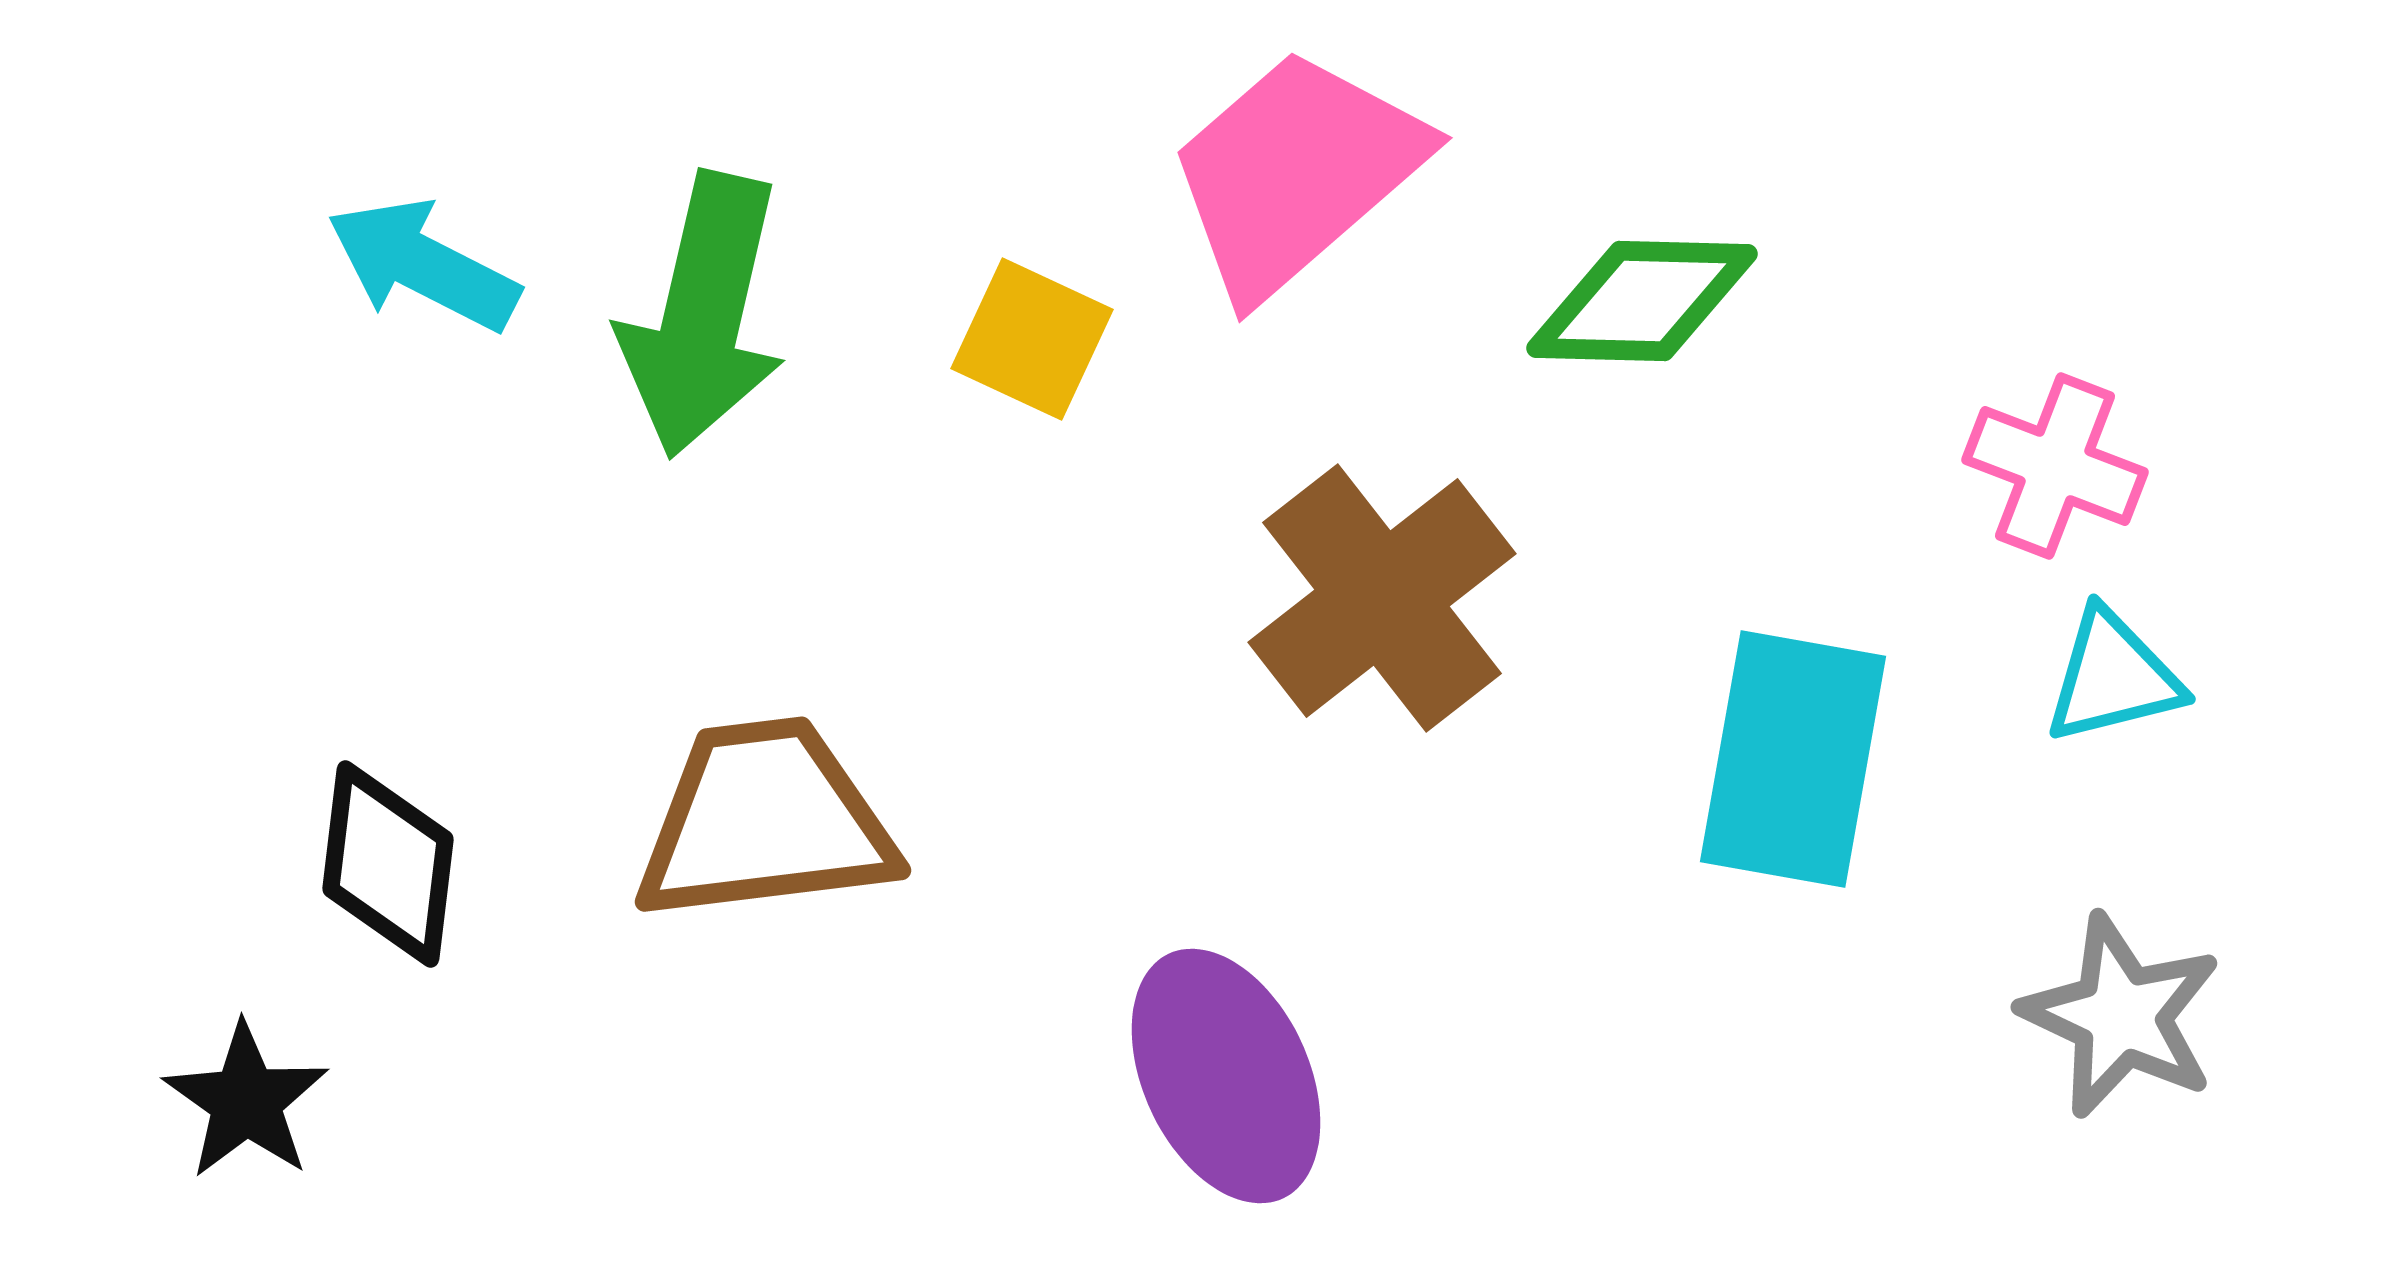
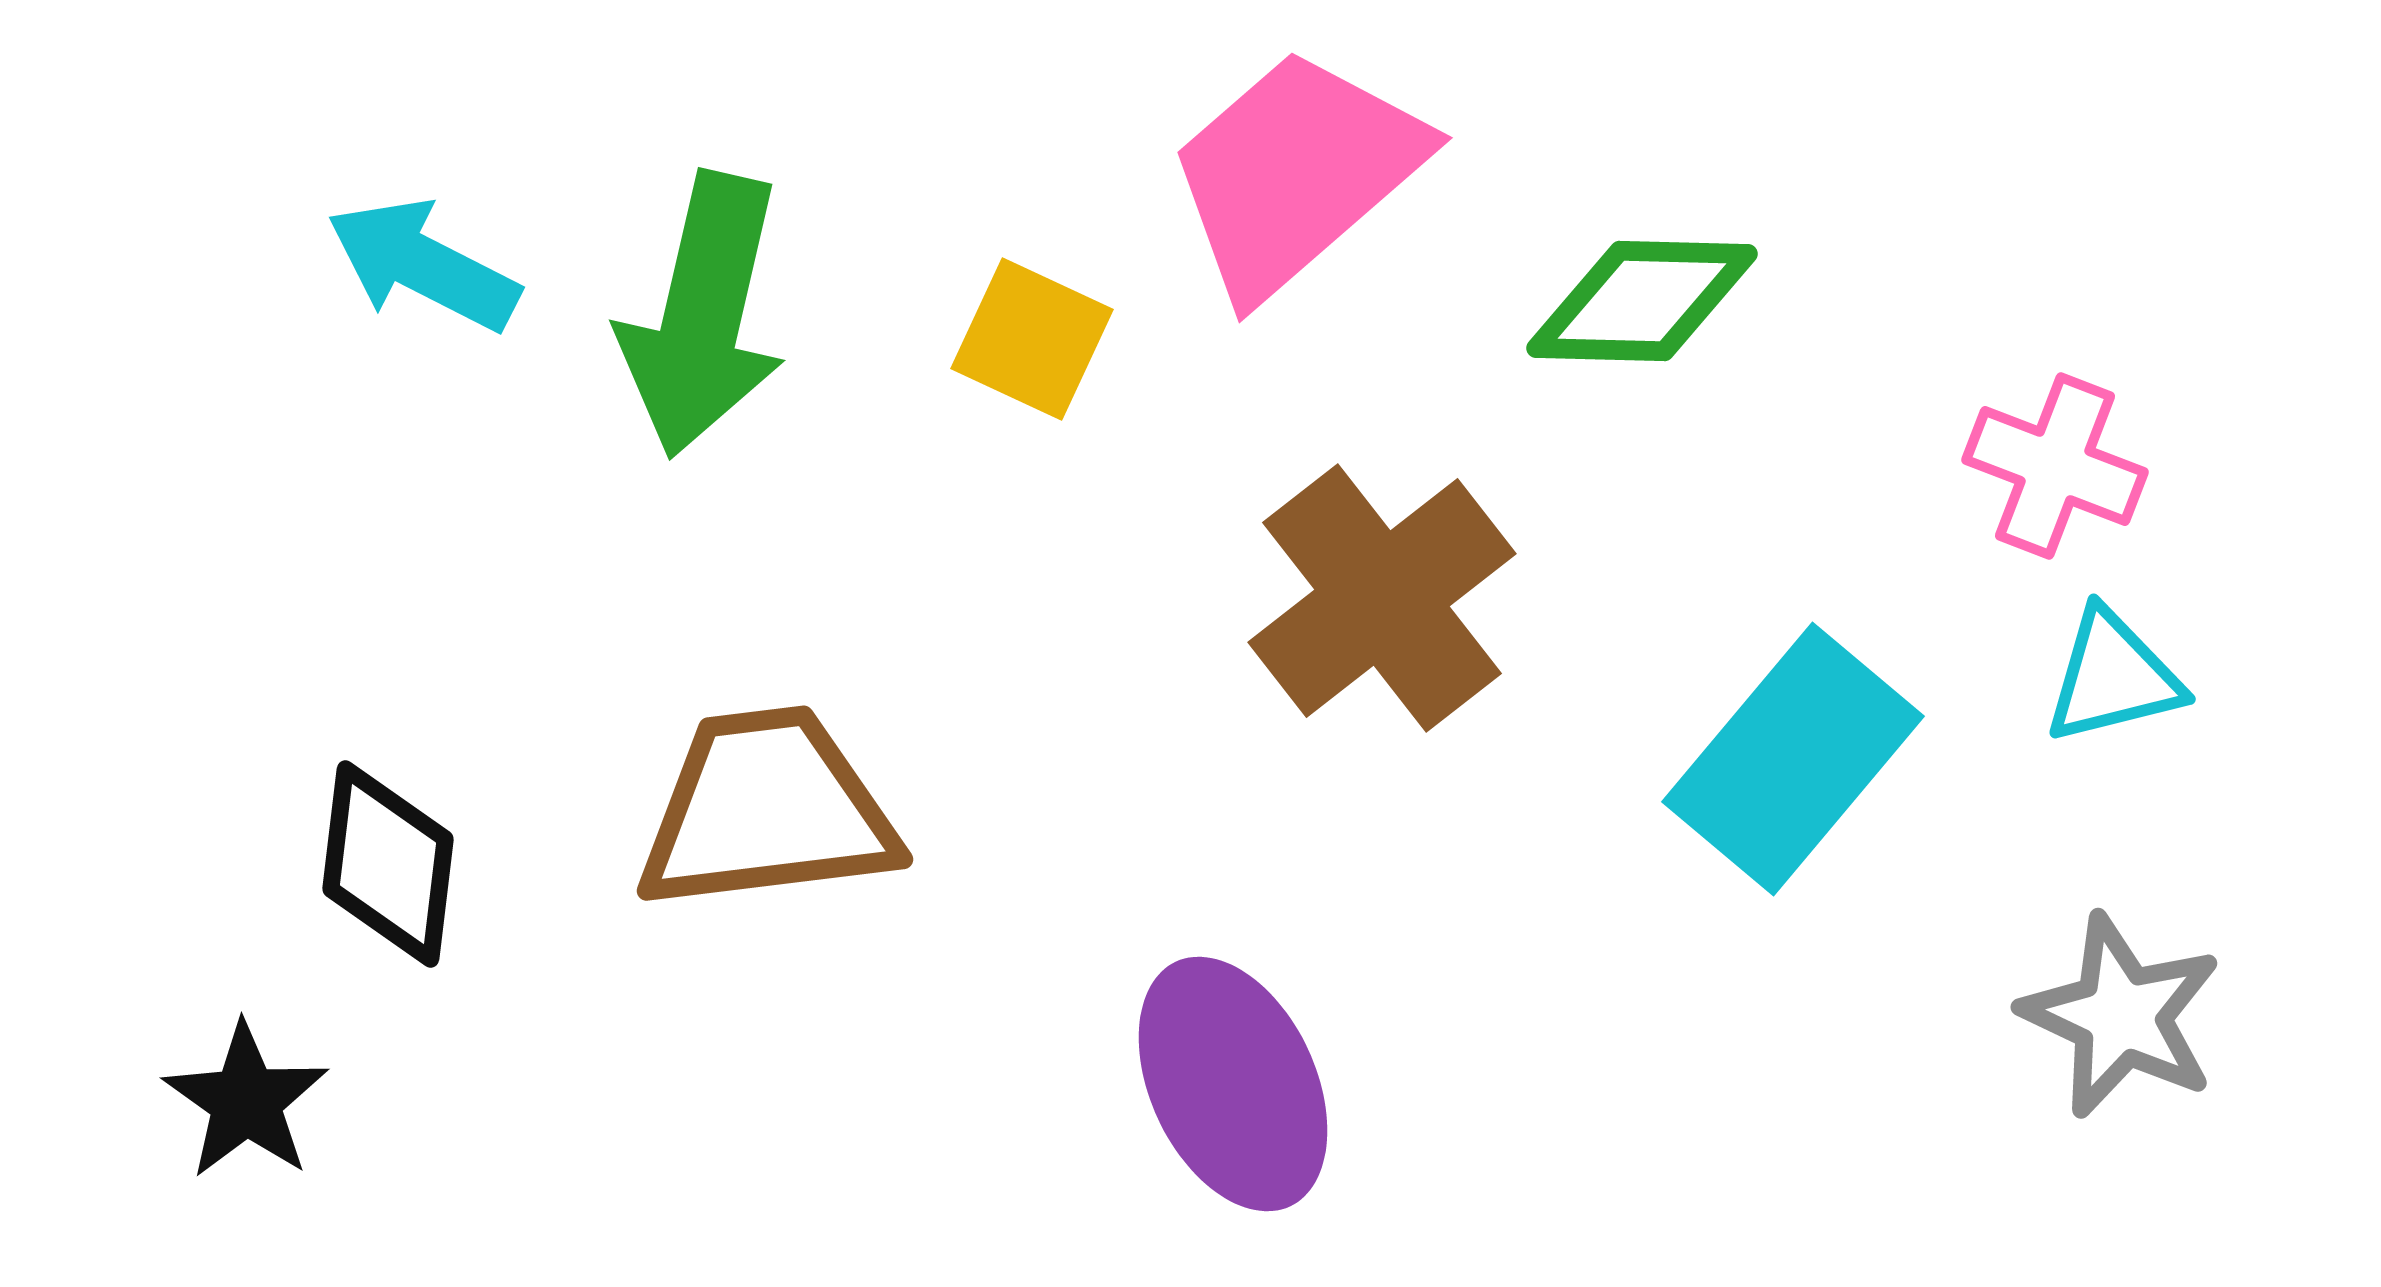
cyan rectangle: rotated 30 degrees clockwise
brown trapezoid: moved 2 px right, 11 px up
purple ellipse: moved 7 px right, 8 px down
